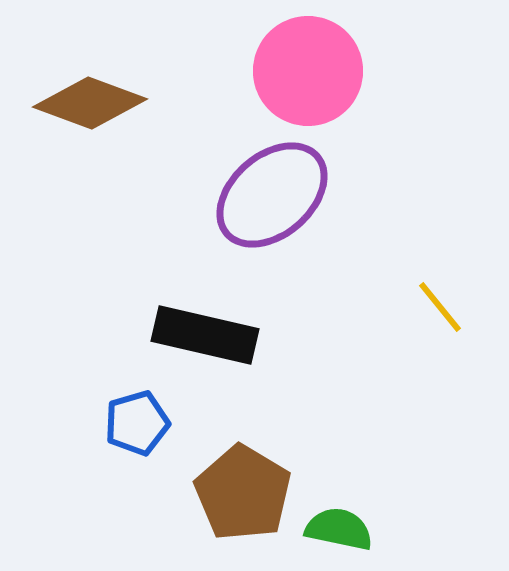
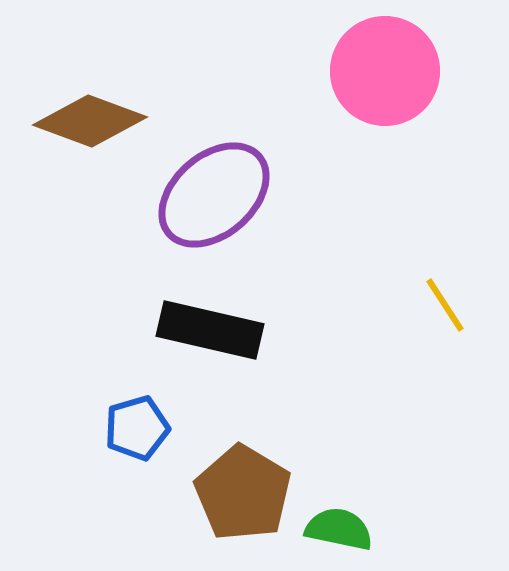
pink circle: moved 77 px right
brown diamond: moved 18 px down
purple ellipse: moved 58 px left
yellow line: moved 5 px right, 2 px up; rotated 6 degrees clockwise
black rectangle: moved 5 px right, 5 px up
blue pentagon: moved 5 px down
